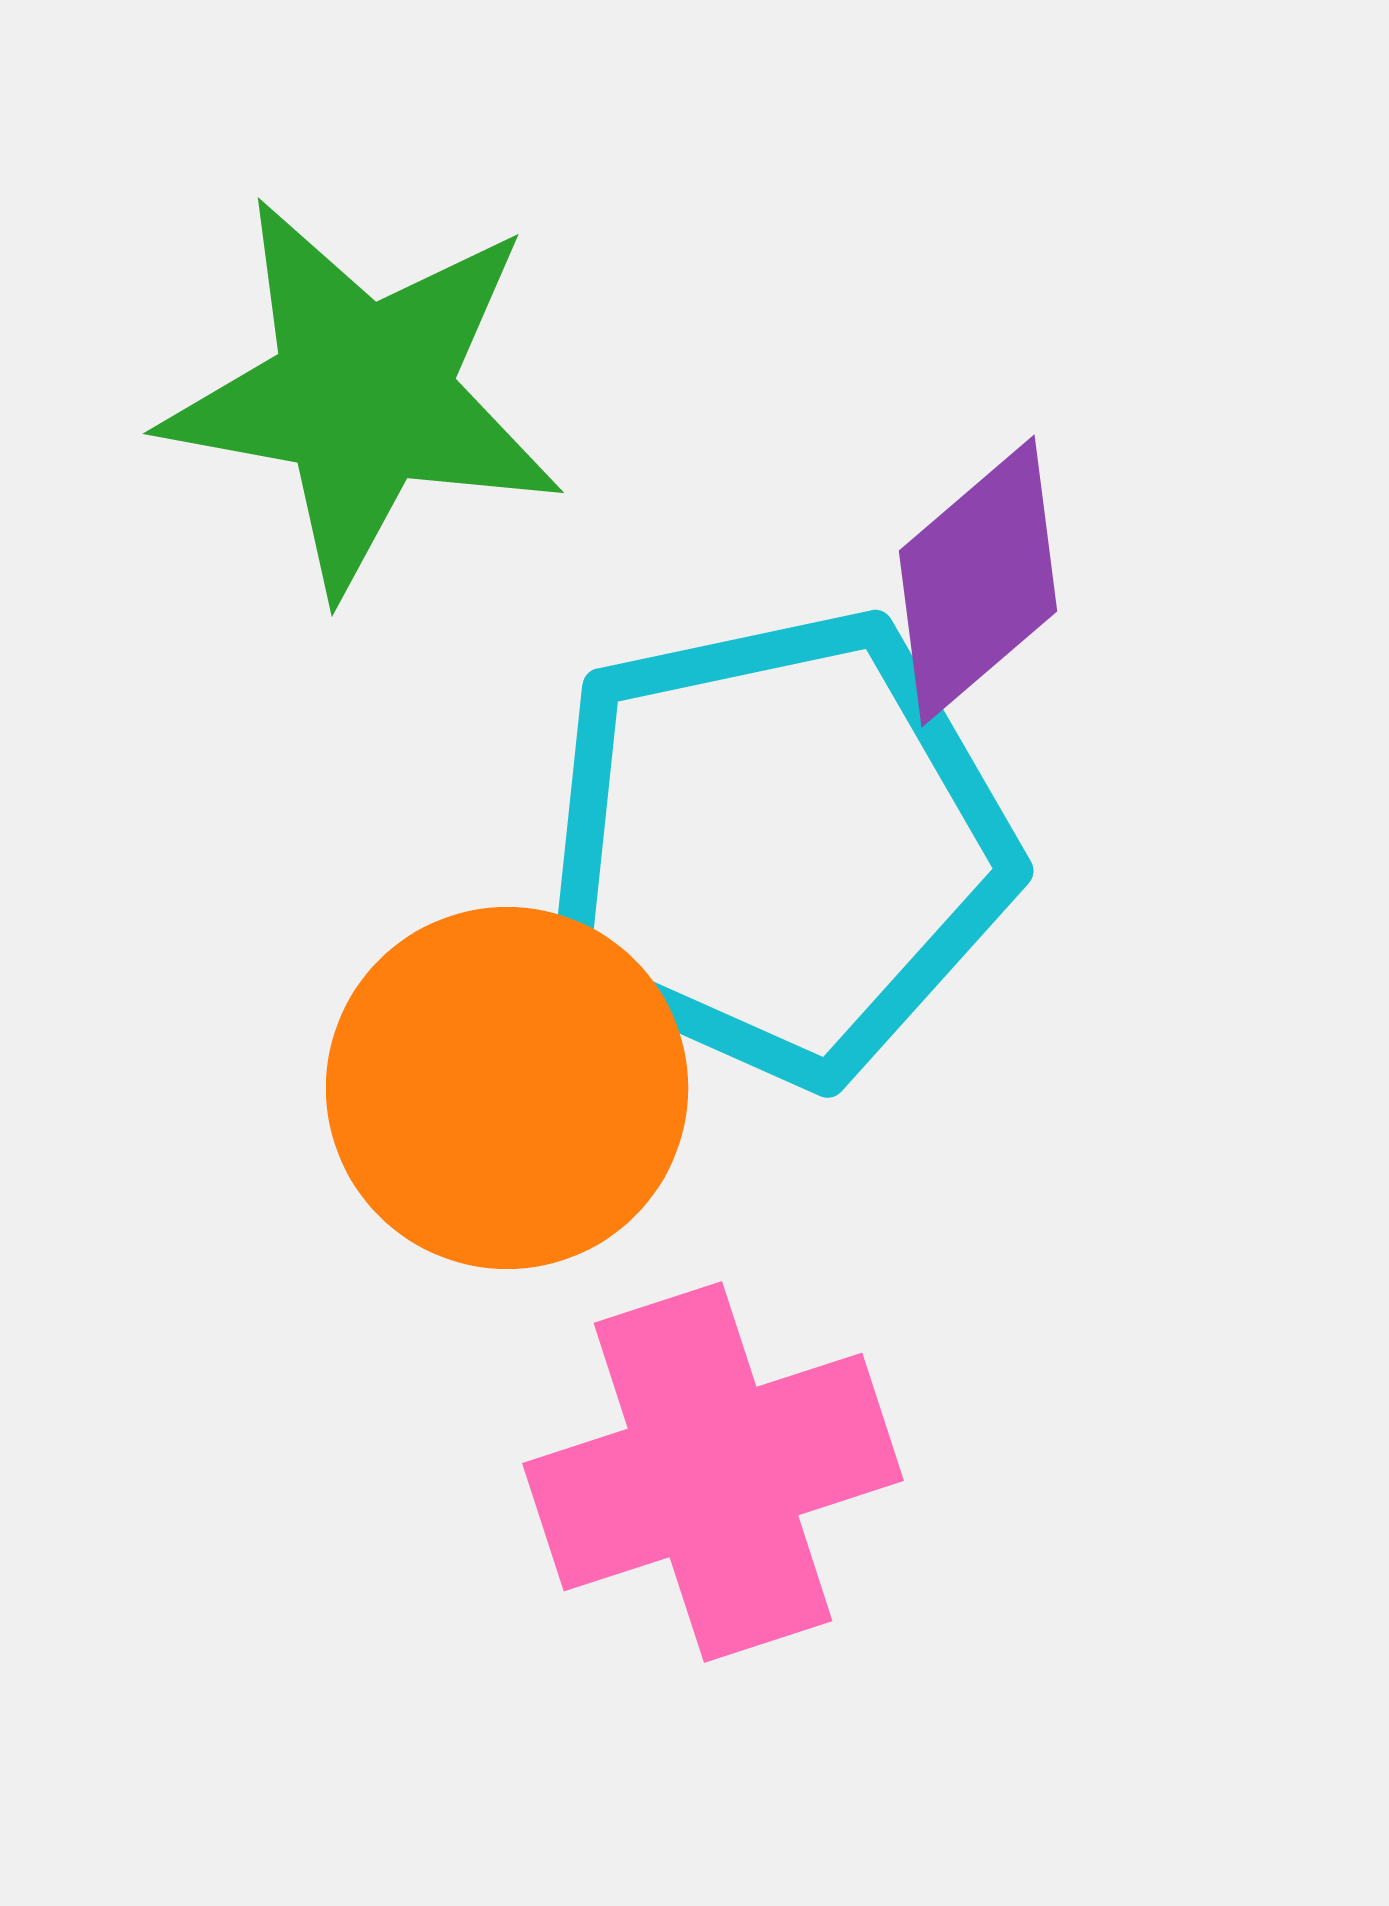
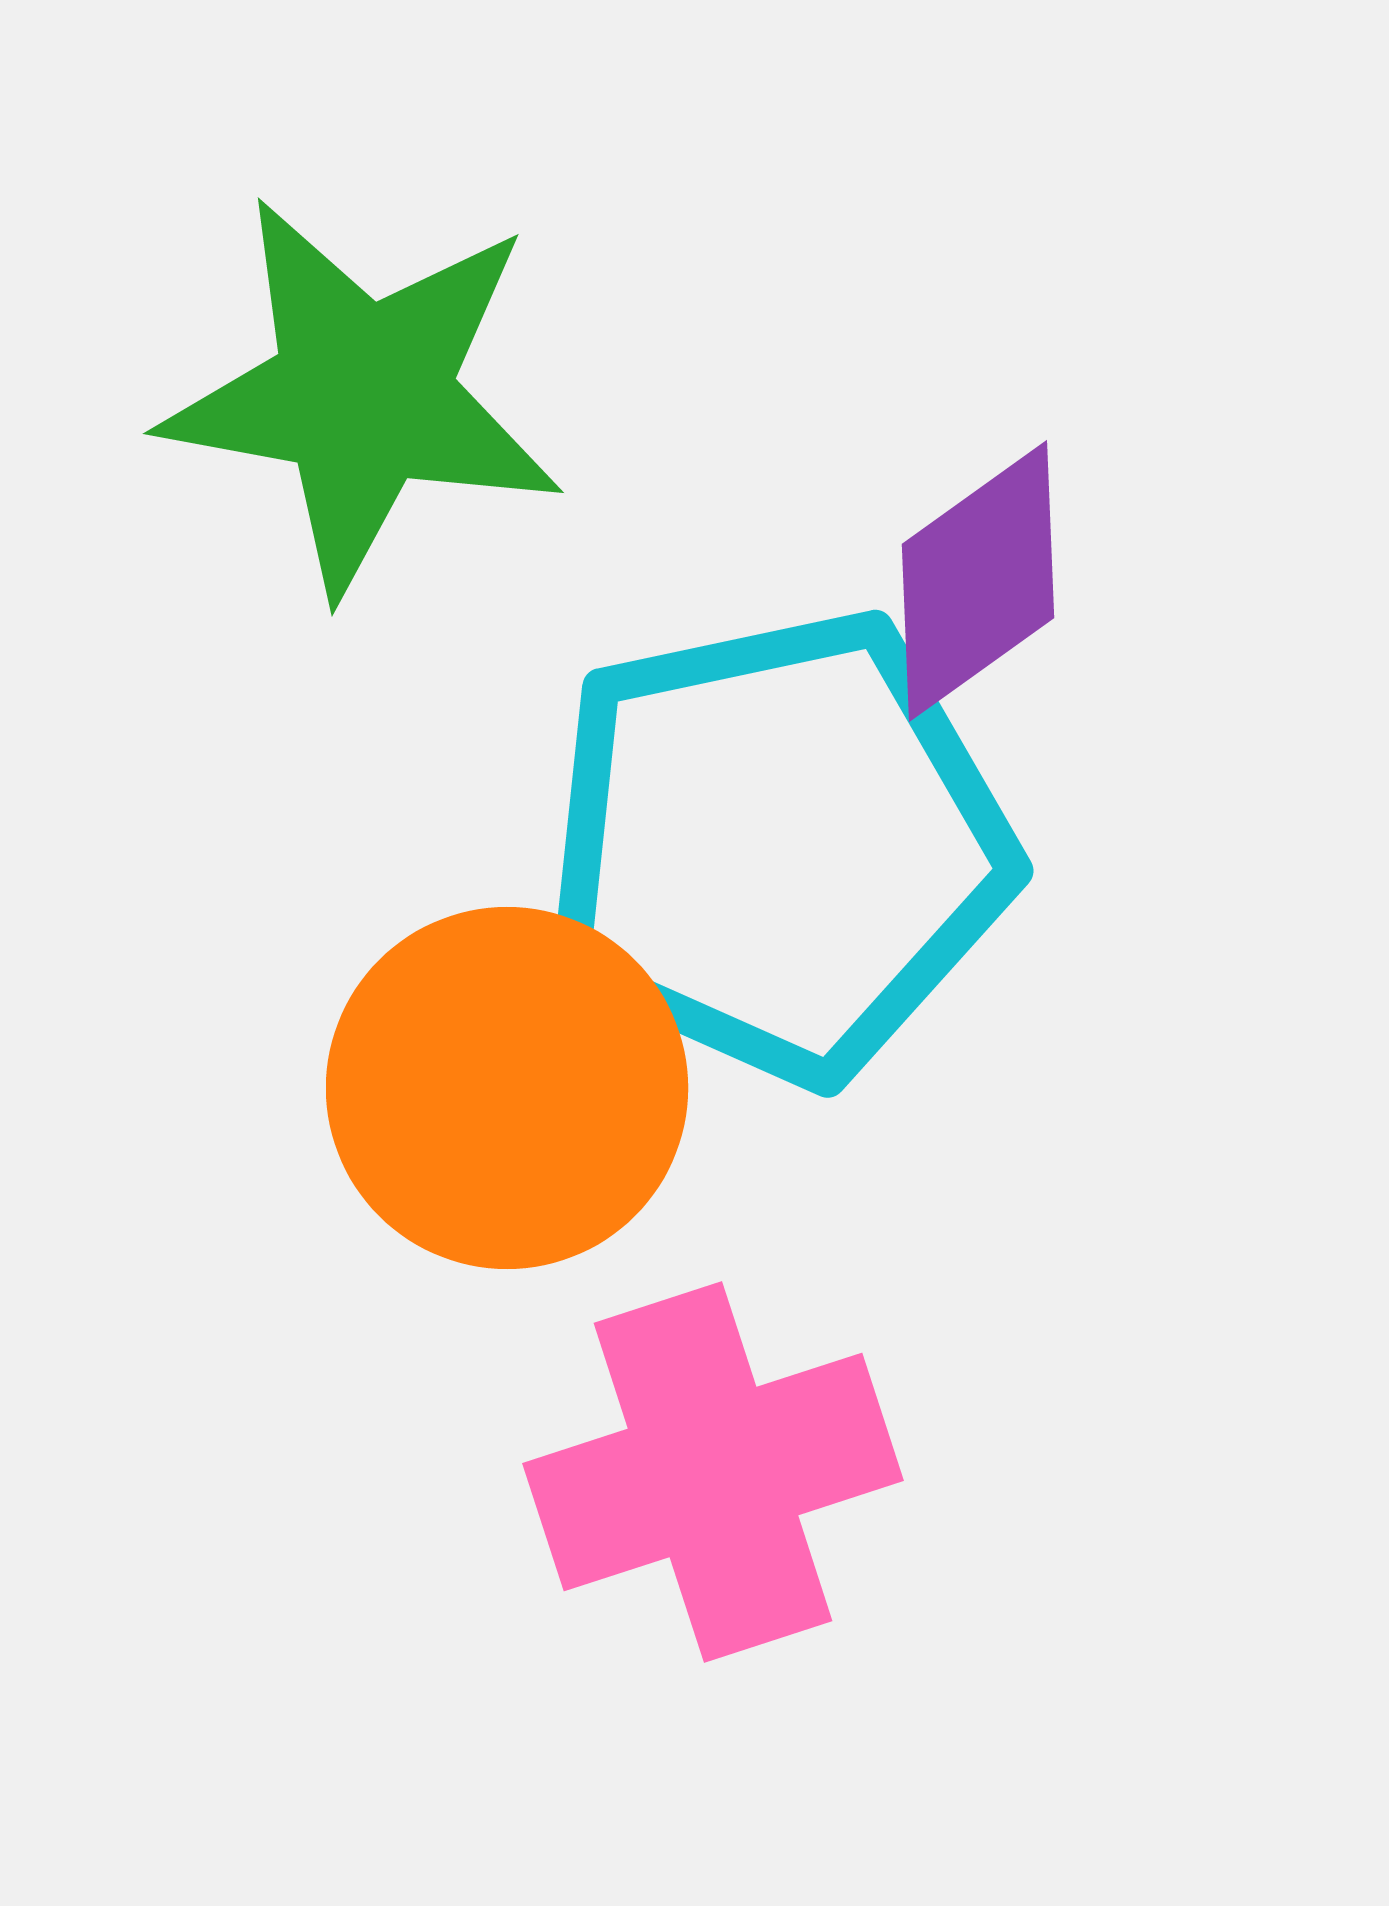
purple diamond: rotated 5 degrees clockwise
